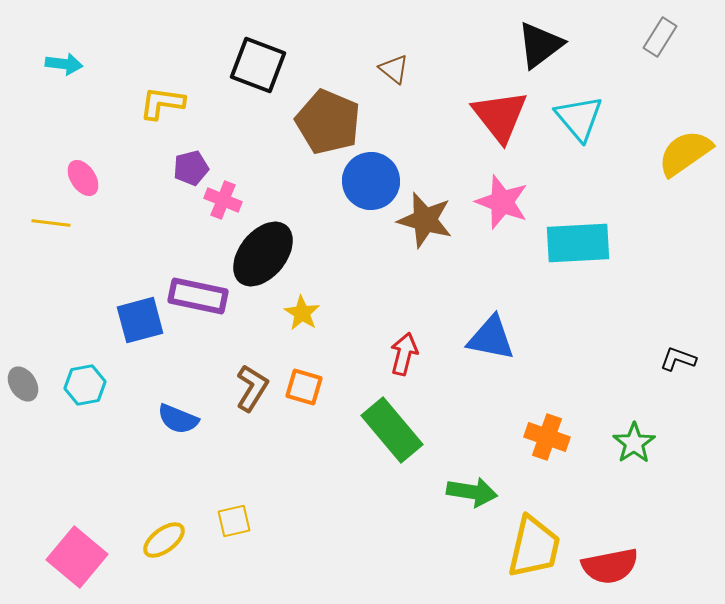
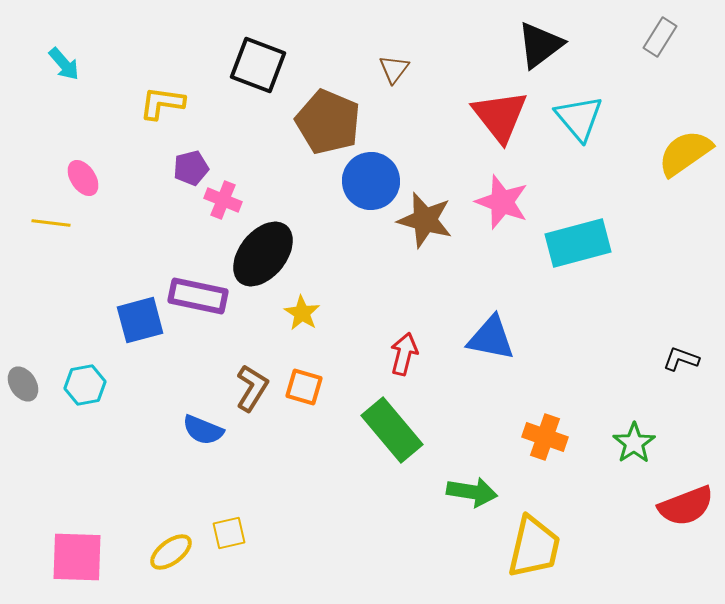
cyan arrow: rotated 42 degrees clockwise
brown triangle: rotated 28 degrees clockwise
cyan rectangle: rotated 12 degrees counterclockwise
black L-shape: moved 3 px right
blue semicircle: moved 25 px right, 11 px down
orange cross: moved 2 px left
yellow square: moved 5 px left, 12 px down
yellow ellipse: moved 7 px right, 12 px down
pink square: rotated 38 degrees counterclockwise
red semicircle: moved 76 px right, 60 px up; rotated 10 degrees counterclockwise
